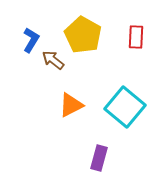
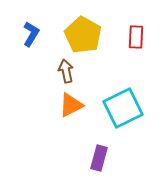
blue L-shape: moved 6 px up
brown arrow: moved 13 px right, 11 px down; rotated 40 degrees clockwise
cyan square: moved 2 px left, 1 px down; rotated 24 degrees clockwise
